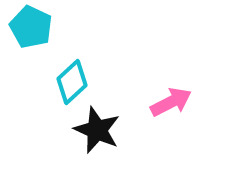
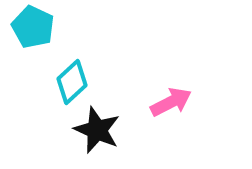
cyan pentagon: moved 2 px right
